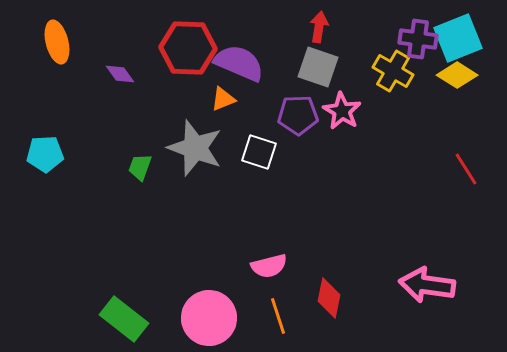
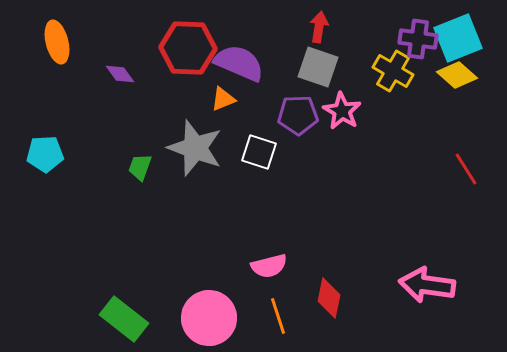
yellow diamond: rotated 9 degrees clockwise
